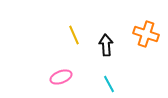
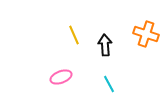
black arrow: moved 1 px left
